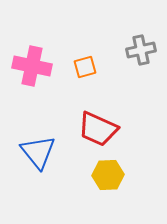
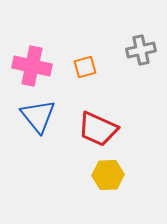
blue triangle: moved 36 px up
